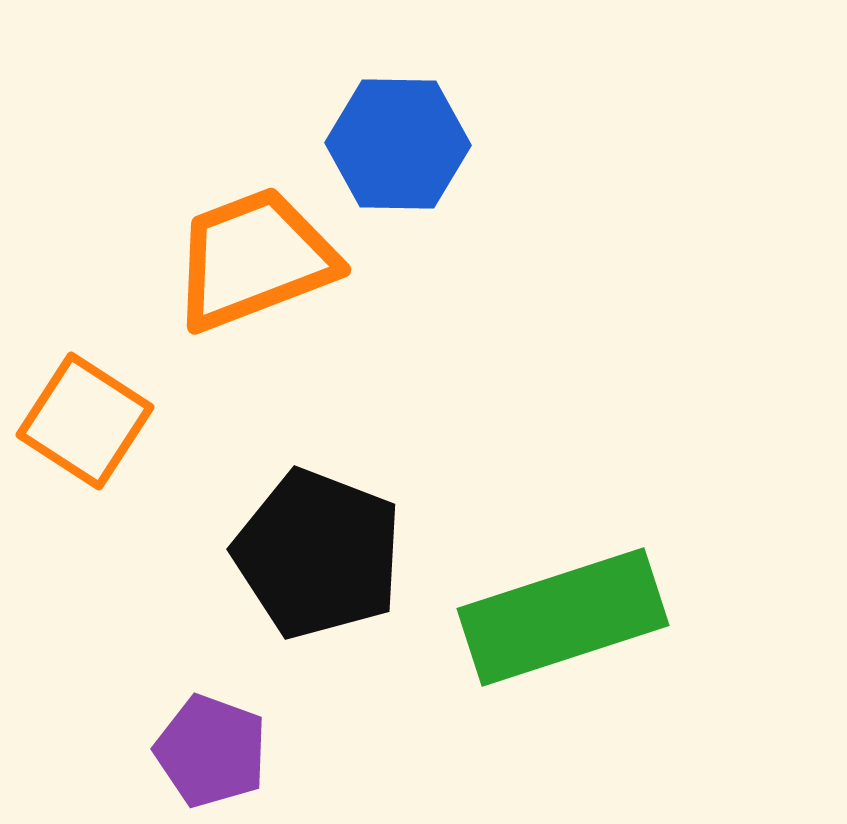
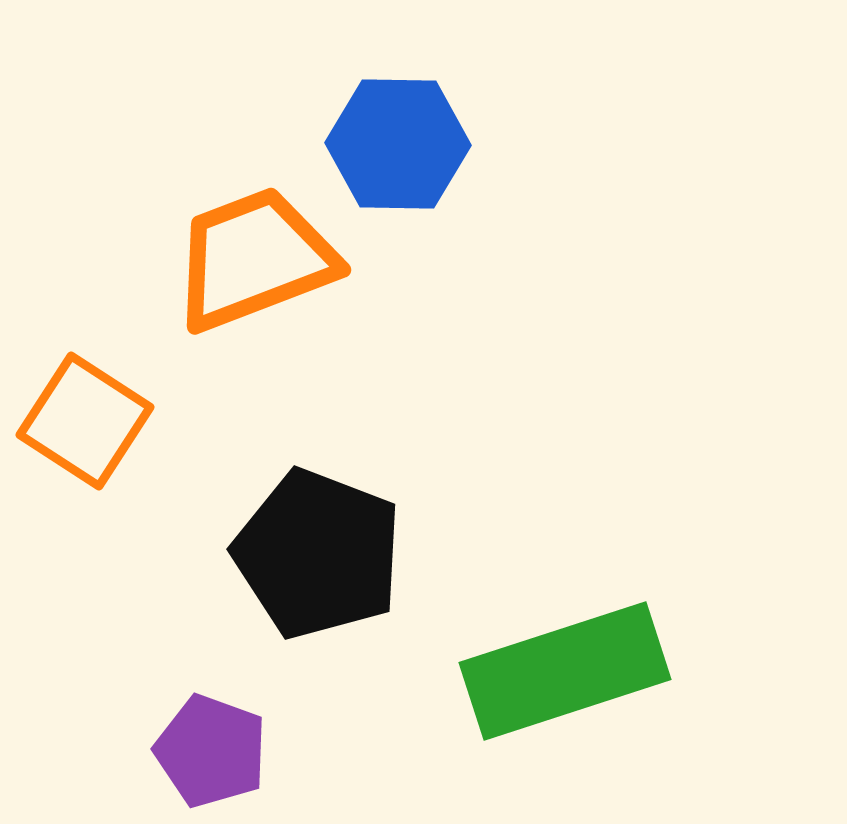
green rectangle: moved 2 px right, 54 px down
